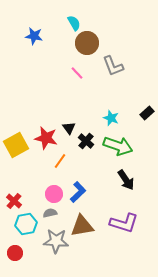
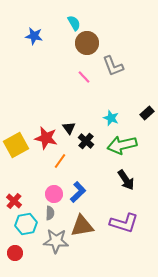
pink line: moved 7 px right, 4 px down
green arrow: moved 4 px right, 1 px up; rotated 148 degrees clockwise
gray semicircle: rotated 104 degrees clockwise
